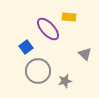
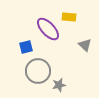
blue square: rotated 24 degrees clockwise
gray triangle: moved 9 px up
gray star: moved 6 px left, 4 px down
